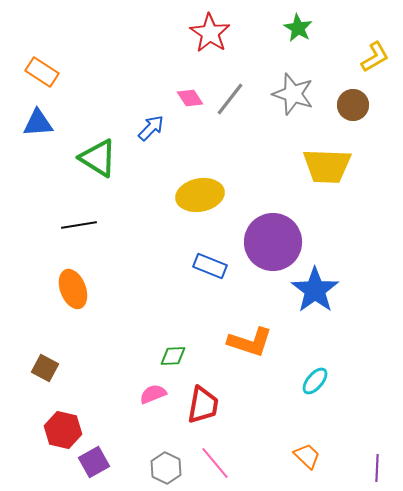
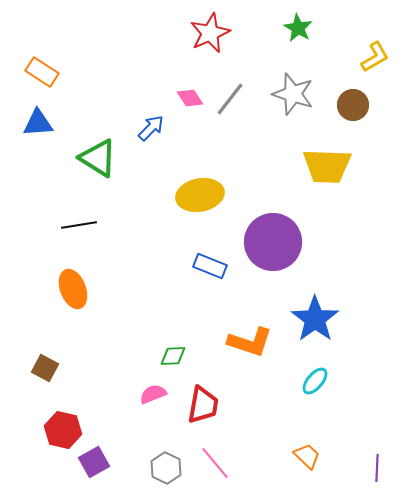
red star: rotated 15 degrees clockwise
blue star: moved 29 px down
